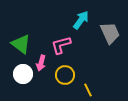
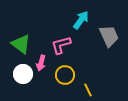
gray trapezoid: moved 1 px left, 3 px down
